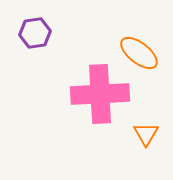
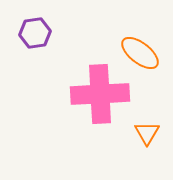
orange ellipse: moved 1 px right
orange triangle: moved 1 px right, 1 px up
